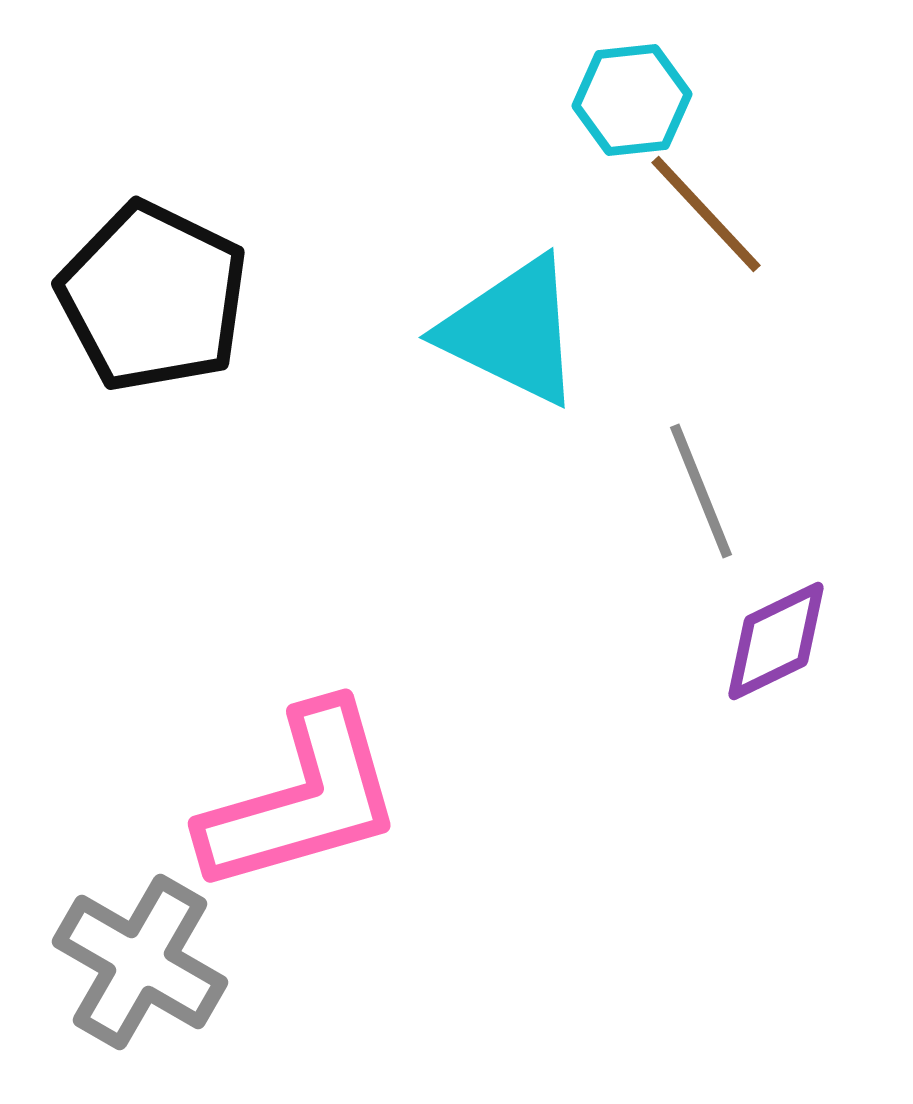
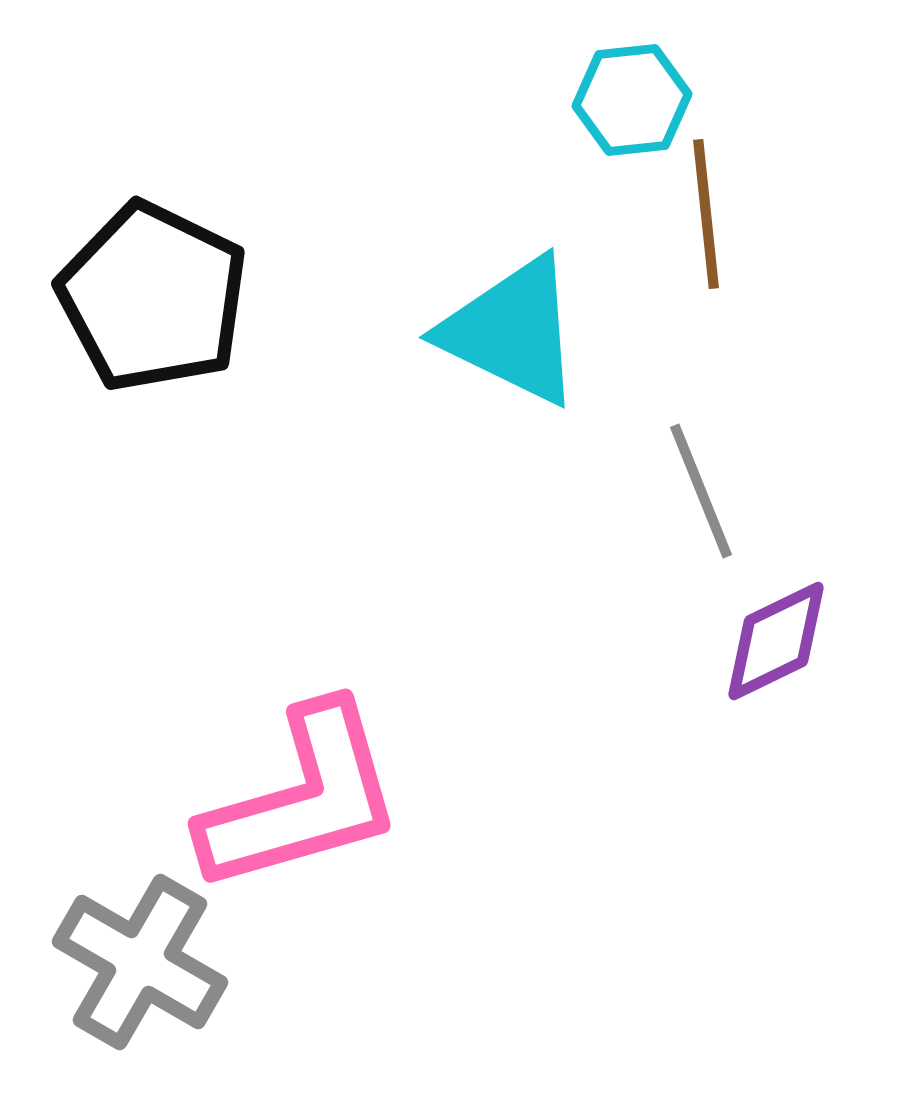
brown line: rotated 37 degrees clockwise
